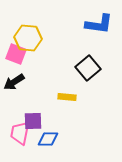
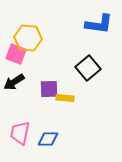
yellow rectangle: moved 2 px left, 1 px down
purple square: moved 16 px right, 32 px up
